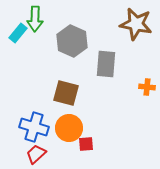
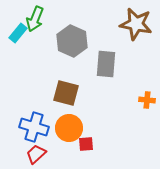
green arrow: rotated 20 degrees clockwise
orange cross: moved 13 px down
